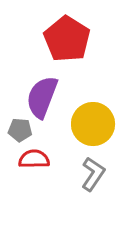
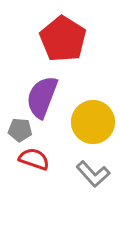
red pentagon: moved 4 px left
yellow circle: moved 2 px up
red semicircle: rotated 20 degrees clockwise
gray L-shape: rotated 104 degrees clockwise
